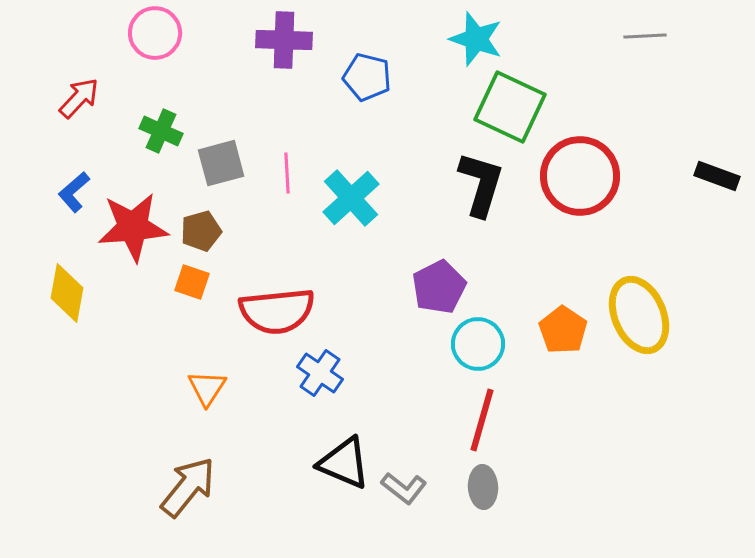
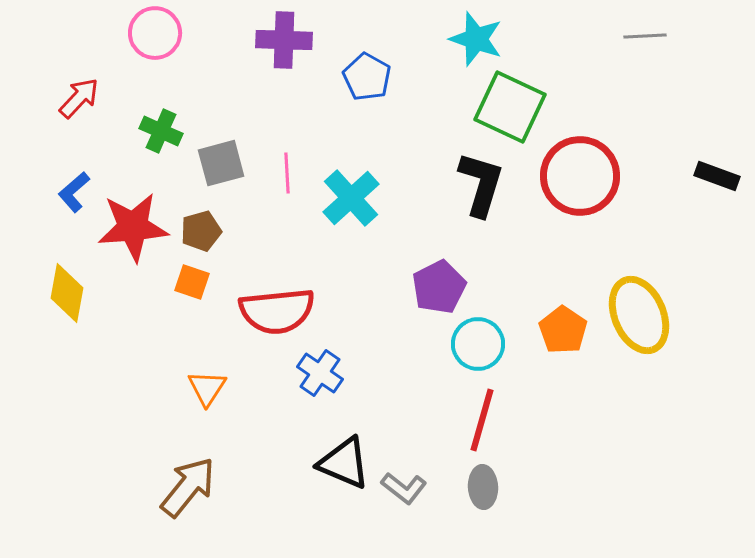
blue pentagon: rotated 15 degrees clockwise
